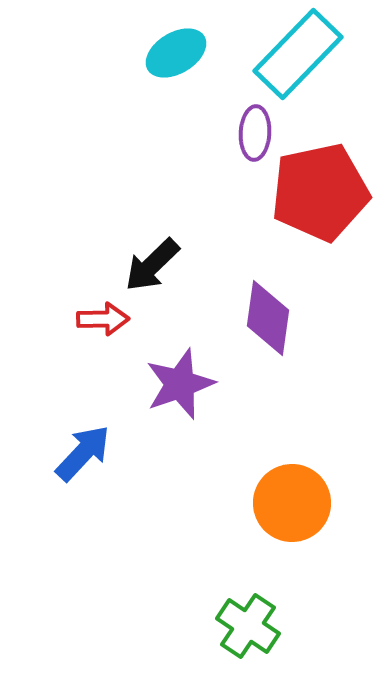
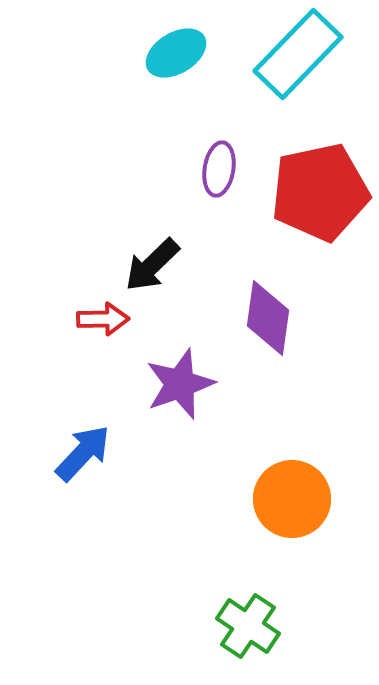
purple ellipse: moved 36 px left, 36 px down; rotated 6 degrees clockwise
orange circle: moved 4 px up
